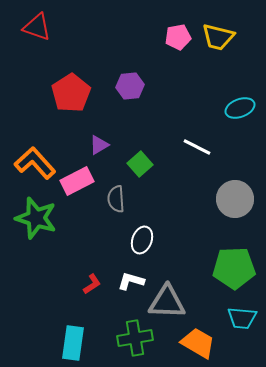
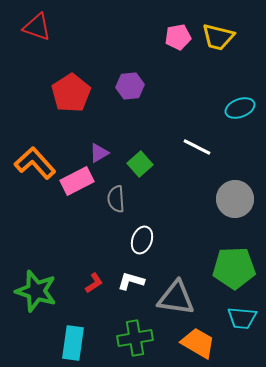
purple triangle: moved 8 px down
green star: moved 73 px down
red L-shape: moved 2 px right, 1 px up
gray triangle: moved 9 px right, 4 px up; rotated 6 degrees clockwise
